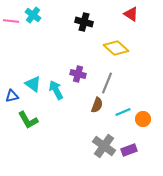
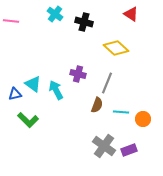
cyan cross: moved 22 px right, 1 px up
blue triangle: moved 3 px right, 2 px up
cyan line: moved 2 px left; rotated 28 degrees clockwise
green L-shape: rotated 15 degrees counterclockwise
